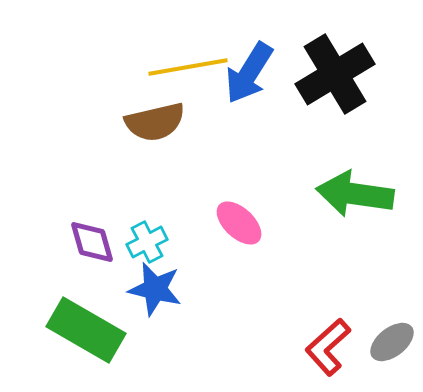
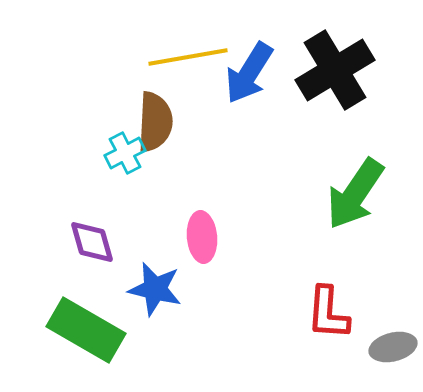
yellow line: moved 10 px up
black cross: moved 4 px up
brown semicircle: rotated 74 degrees counterclockwise
green arrow: rotated 64 degrees counterclockwise
pink ellipse: moved 37 px left, 14 px down; rotated 42 degrees clockwise
cyan cross: moved 22 px left, 89 px up
gray ellipse: moved 1 px right, 5 px down; rotated 24 degrees clockwise
red L-shape: moved 34 px up; rotated 44 degrees counterclockwise
